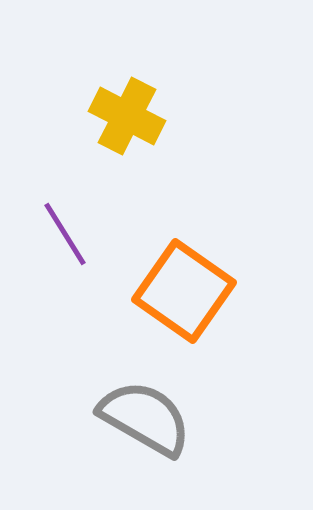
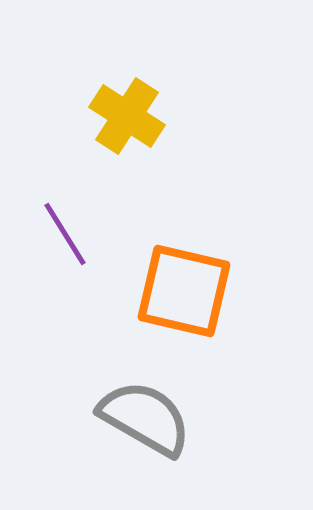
yellow cross: rotated 6 degrees clockwise
orange square: rotated 22 degrees counterclockwise
